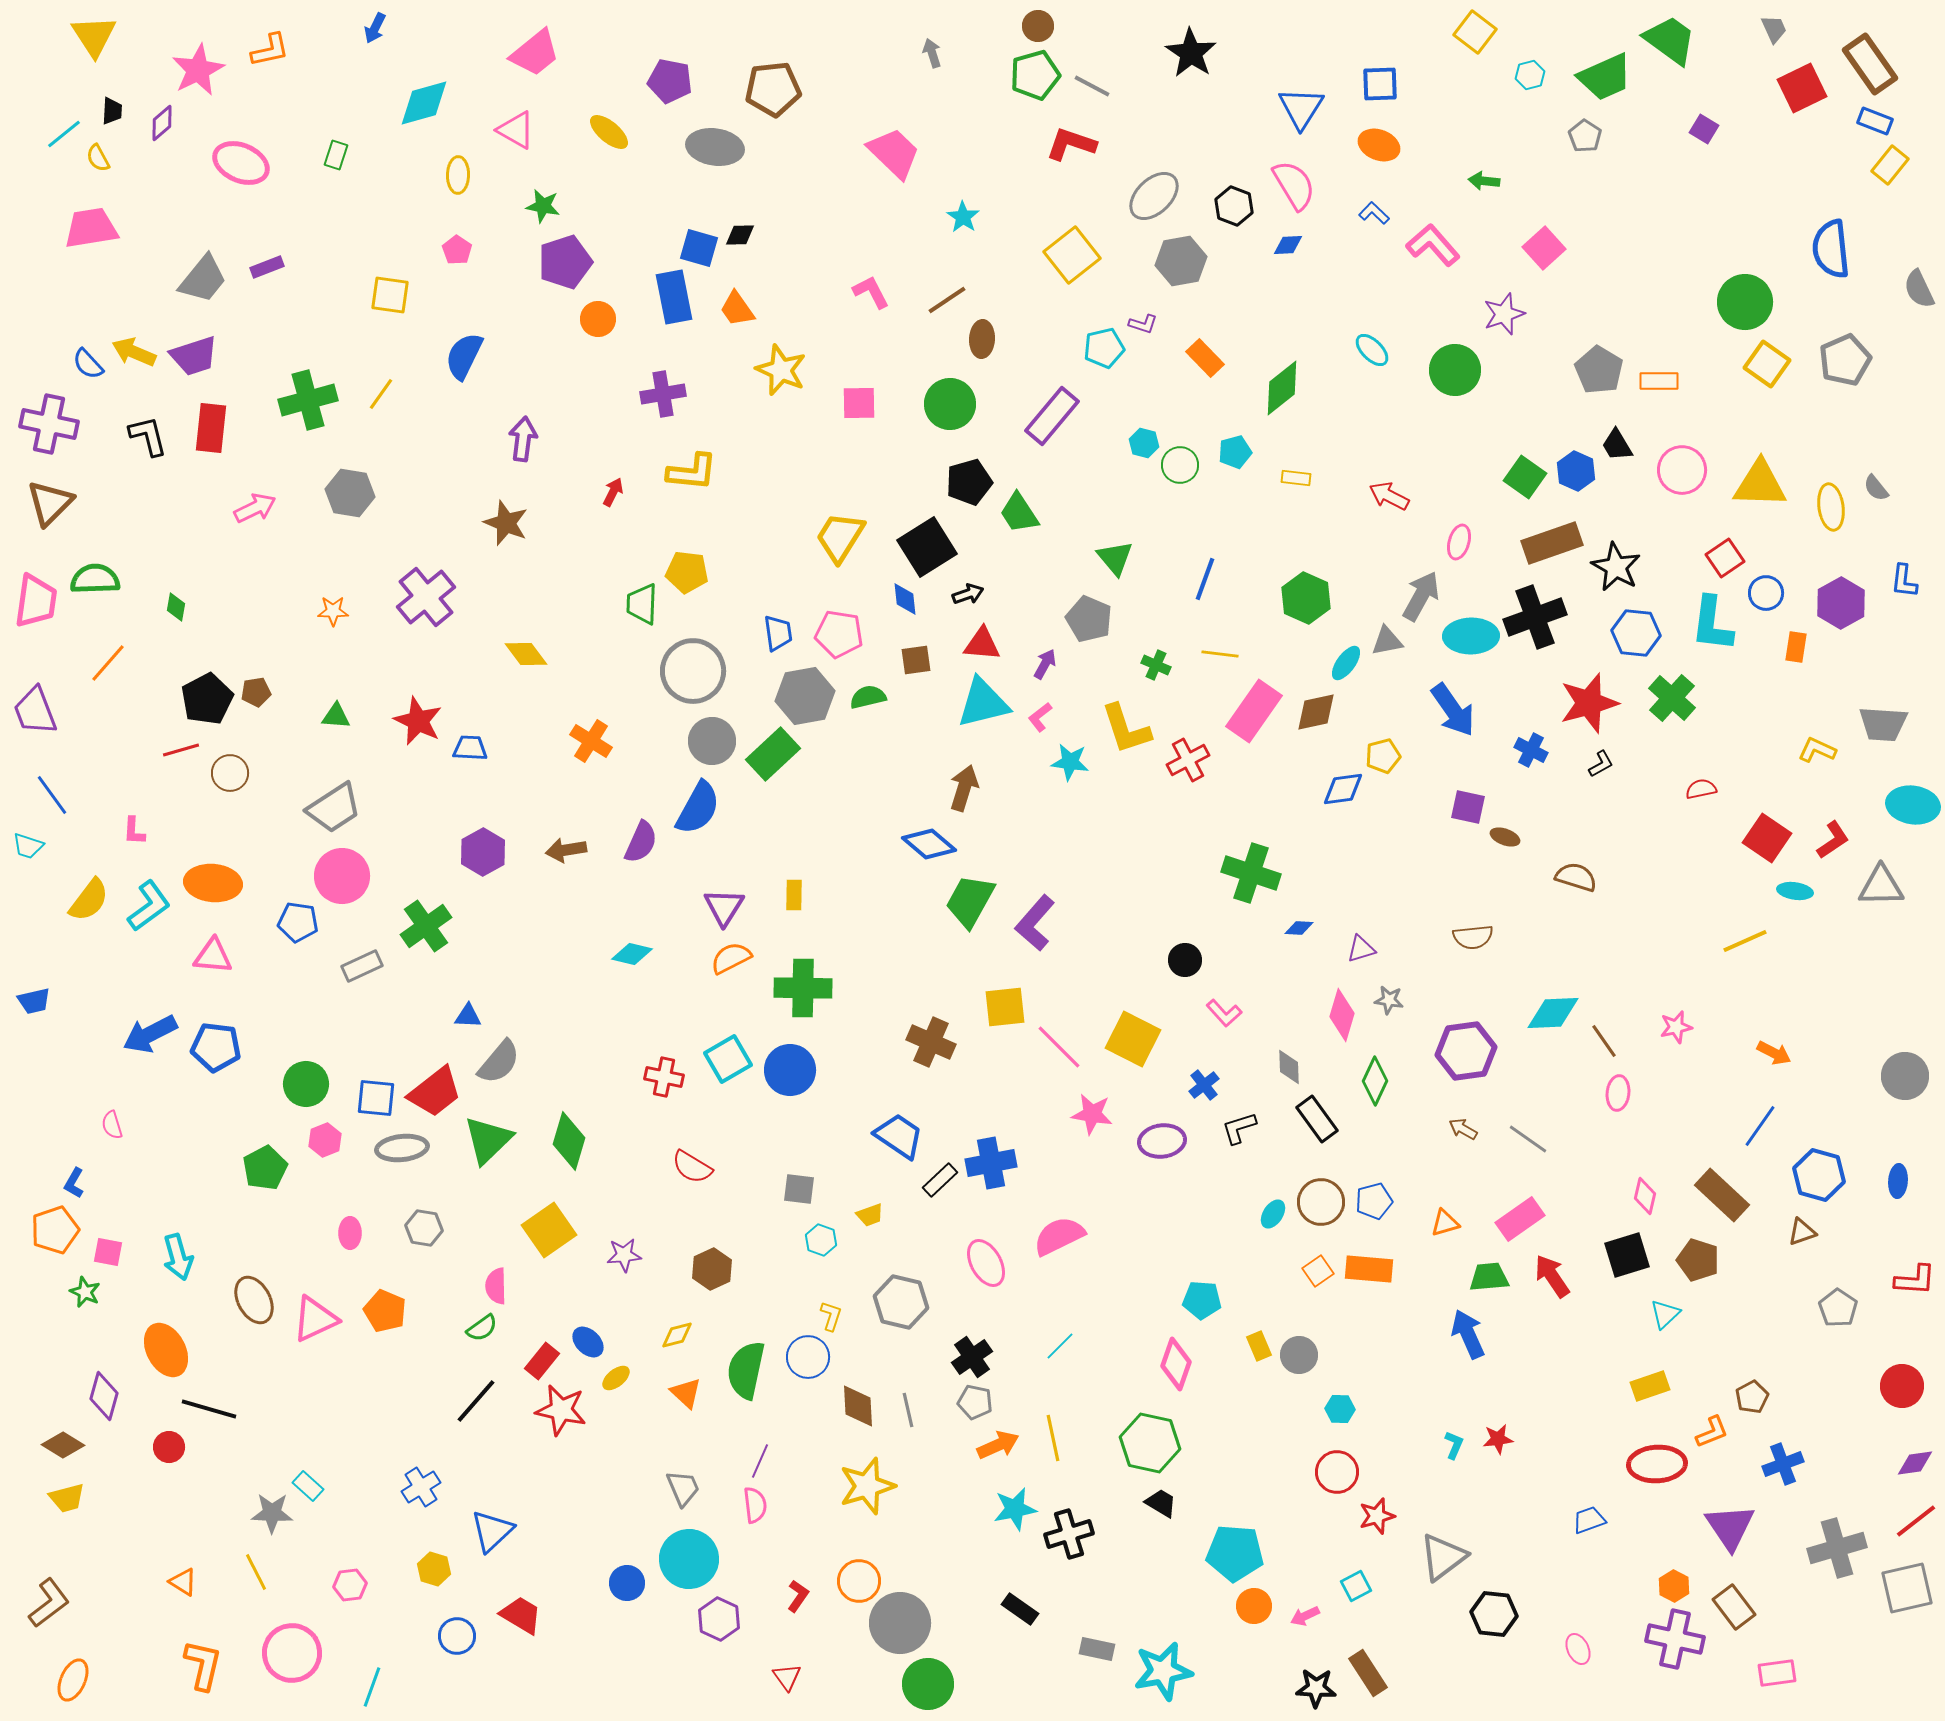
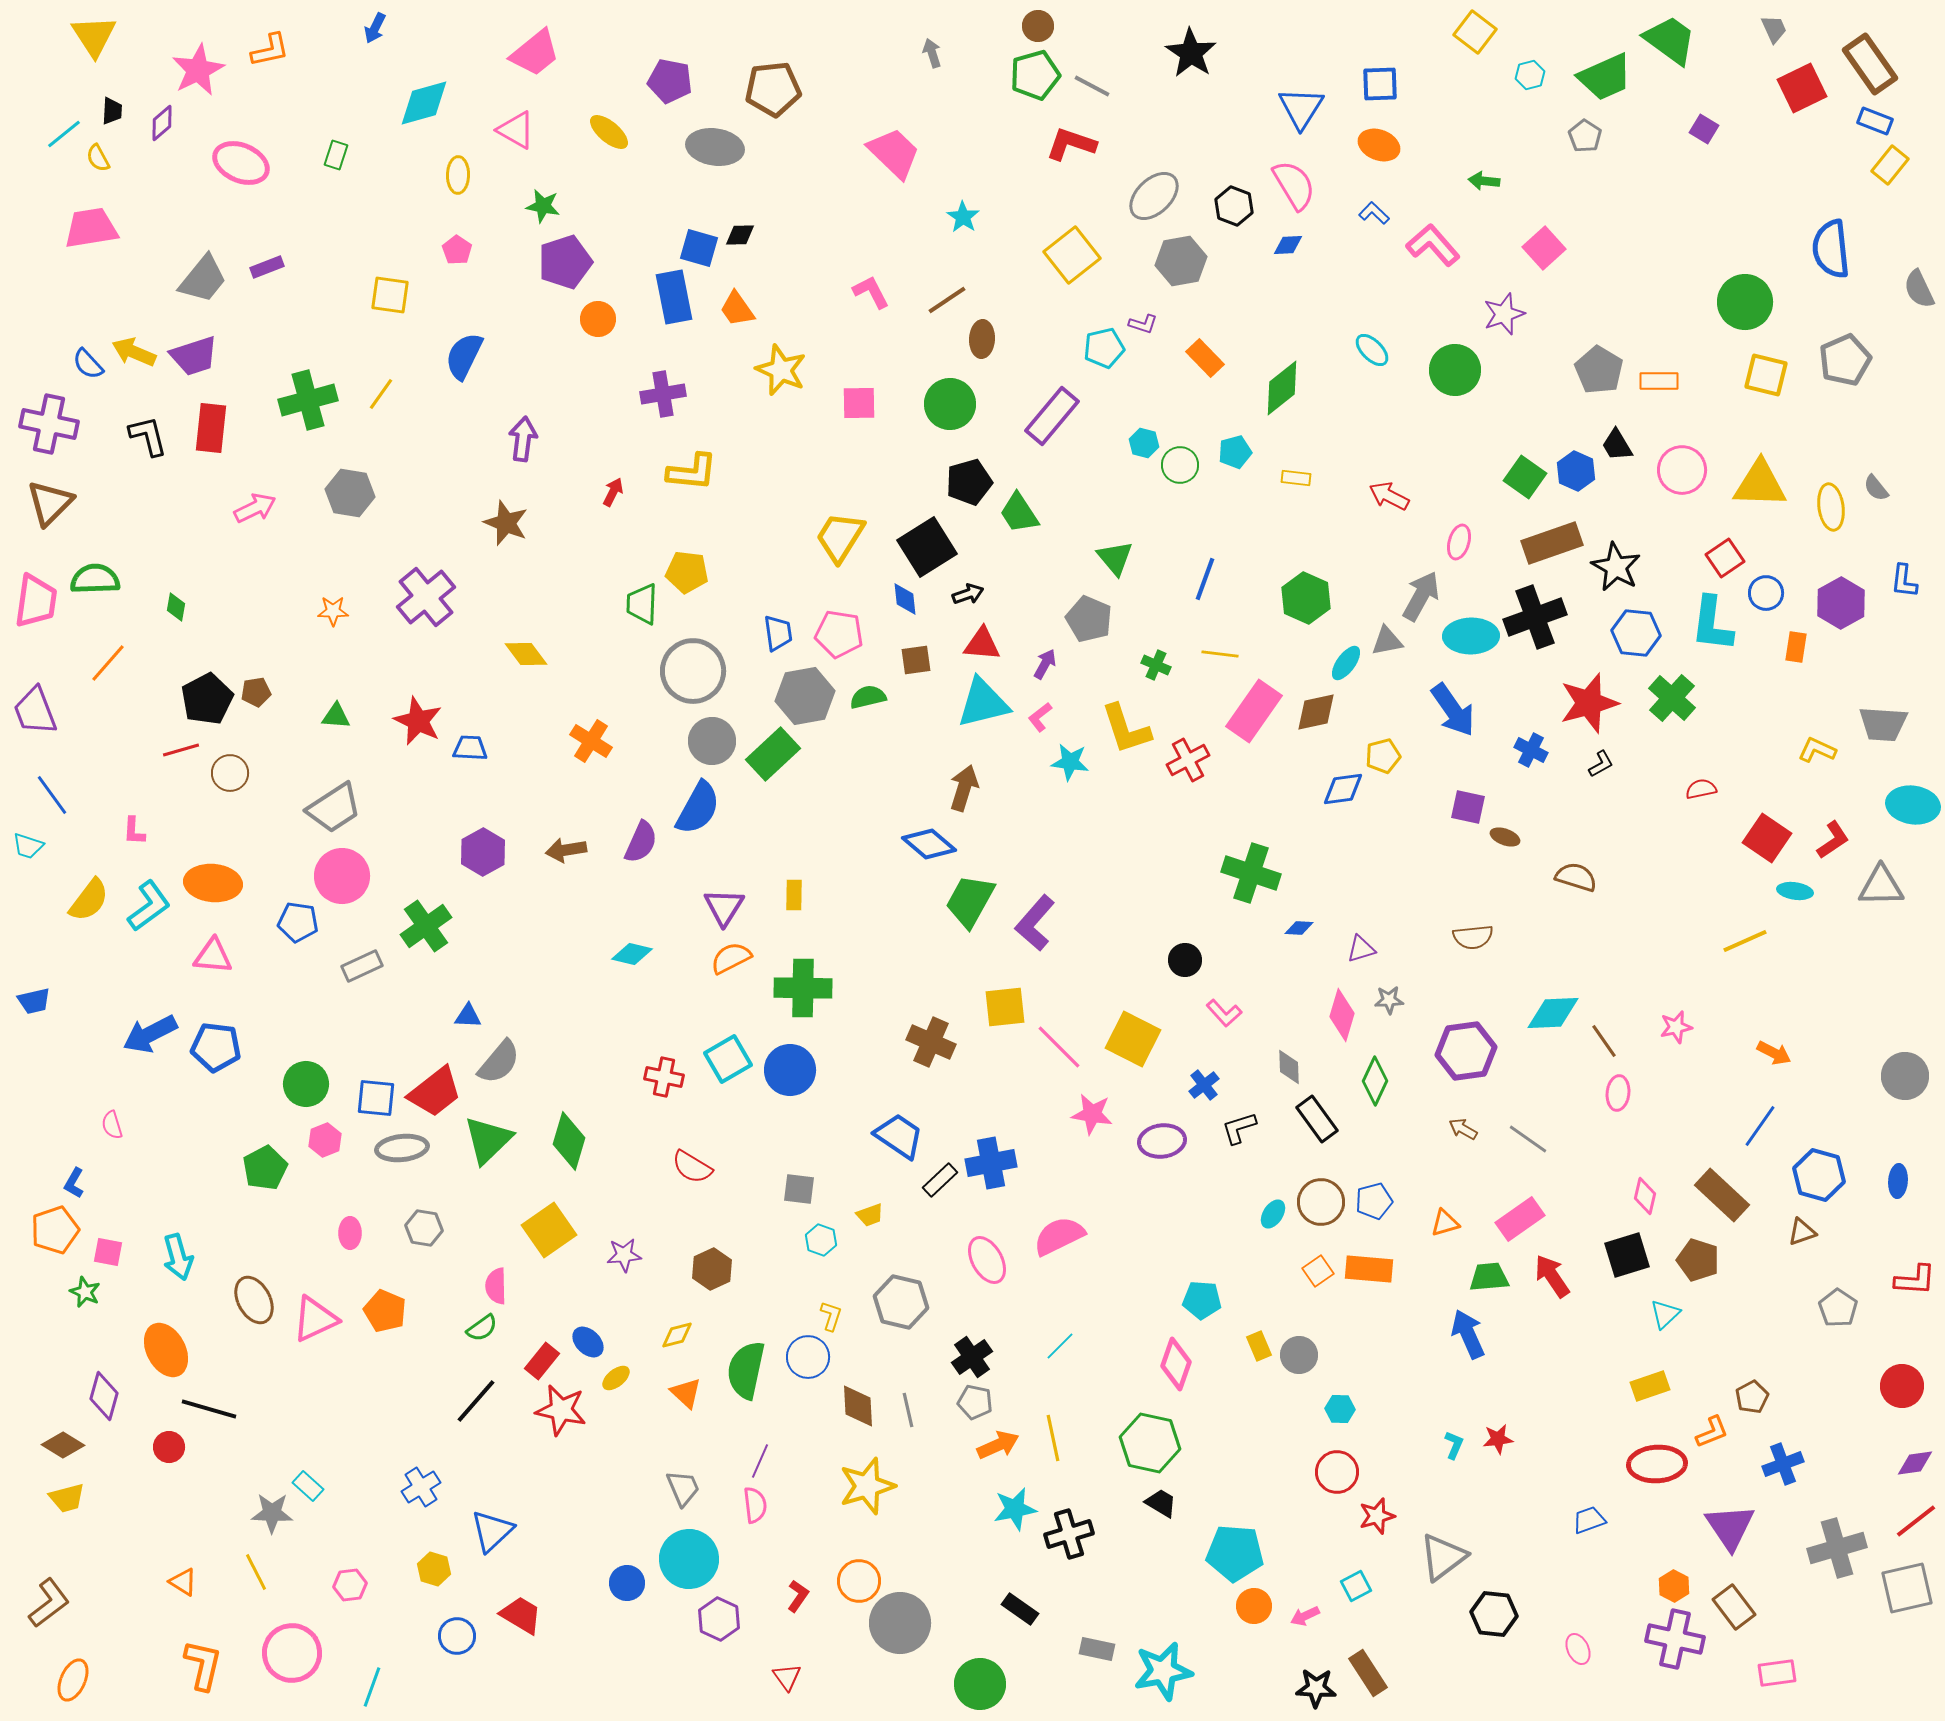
yellow square at (1767, 364): moved 1 px left, 11 px down; rotated 21 degrees counterclockwise
gray star at (1389, 1000): rotated 12 degrees counterclockwise
pink ellipse at (986, 1263): moved 1 px right, 3 px up
green circle at (928, 1684): moved 52 px right
